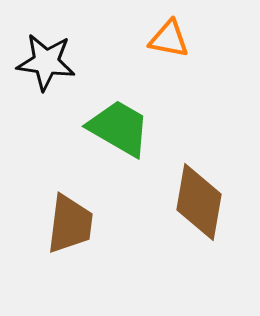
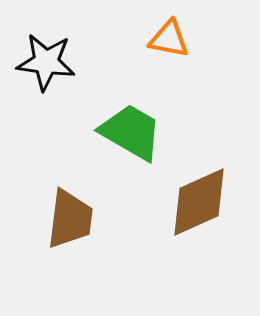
green trapezoid: moved 12 px right, 4 px down
brown diamond: rotated 56 degrees clockwise
brown trapezoid: moved 5 px up
